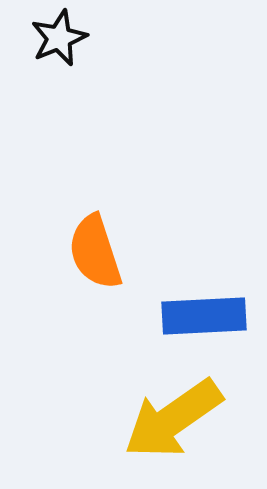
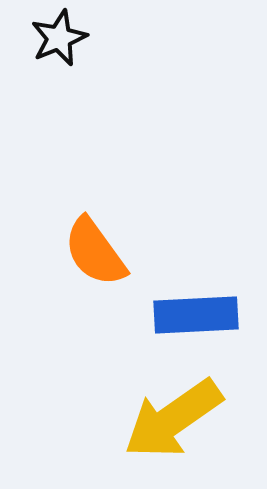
orange semicircle: rotated 18 degrees counterclockwise
blue rectangle: moved 8 px left, 1 px up
